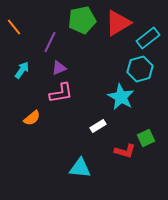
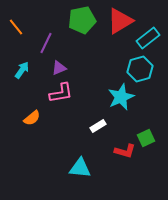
red triangle: moved 2 px right, 2 px up
orange line: moved 2 px right
purple line: moved 4 px left, 1 px down
cyan star: rotated 20 degrees clockwise
